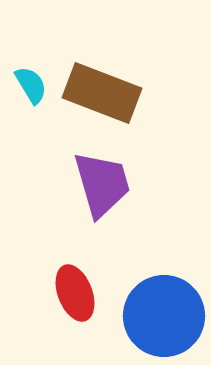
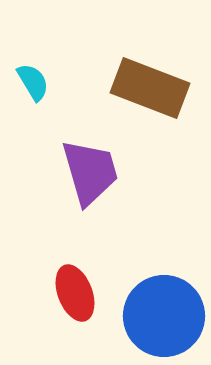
cyan semicircle: moved 2 px right, 3 px up
brown rectangle: moved 48 px right, 5 px up
purple trapezoid: moved 12 px left, 12 px up
